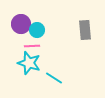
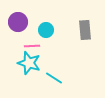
purple circle: moved 3 px left, 2 px up
cyan circle: moved 9 px right
